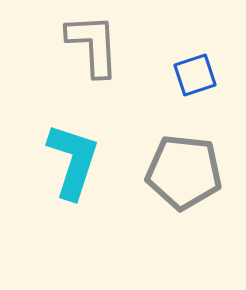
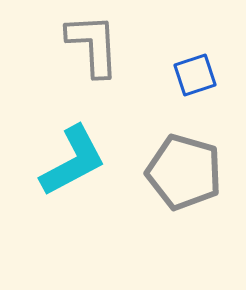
cyan L-shape: rotated 44 degrees clockwise
gray pentagon: rotated 10 degrees clockwise
